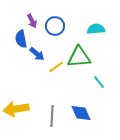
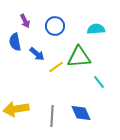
purple arrow: moved 7 px left
blue semicircle: moved 6 px left, 3 px down
